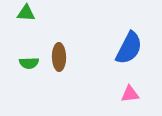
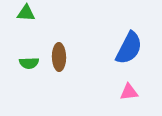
pink triangle: moved 1 px left, 2 px up
